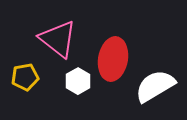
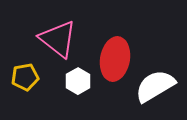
red ellipse: moved 2 px right
